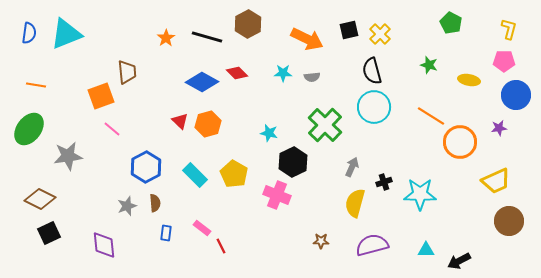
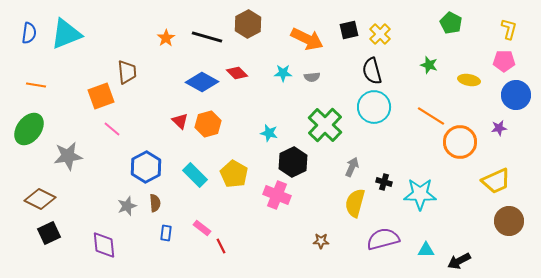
black cross at (384, 182): rotated 35 degrees clockwise
purple semicircle at (372, 245): moved 11 px right, 6 px up
